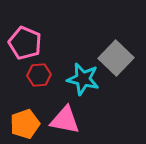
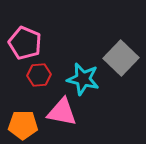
gray square: moved 5 px right
pink triangle: moved 3 px left, 8 px up
orange pentagon: moved 2 px left, 1 px down; rotated 20 degrees clockwise
